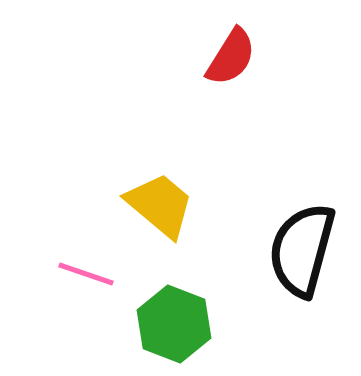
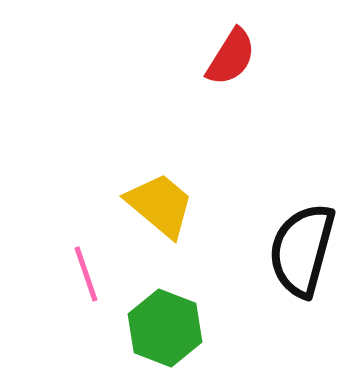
pink line: rotated 52 degrees clockwise
green hexagon: moved 9 px left, 4 px down
